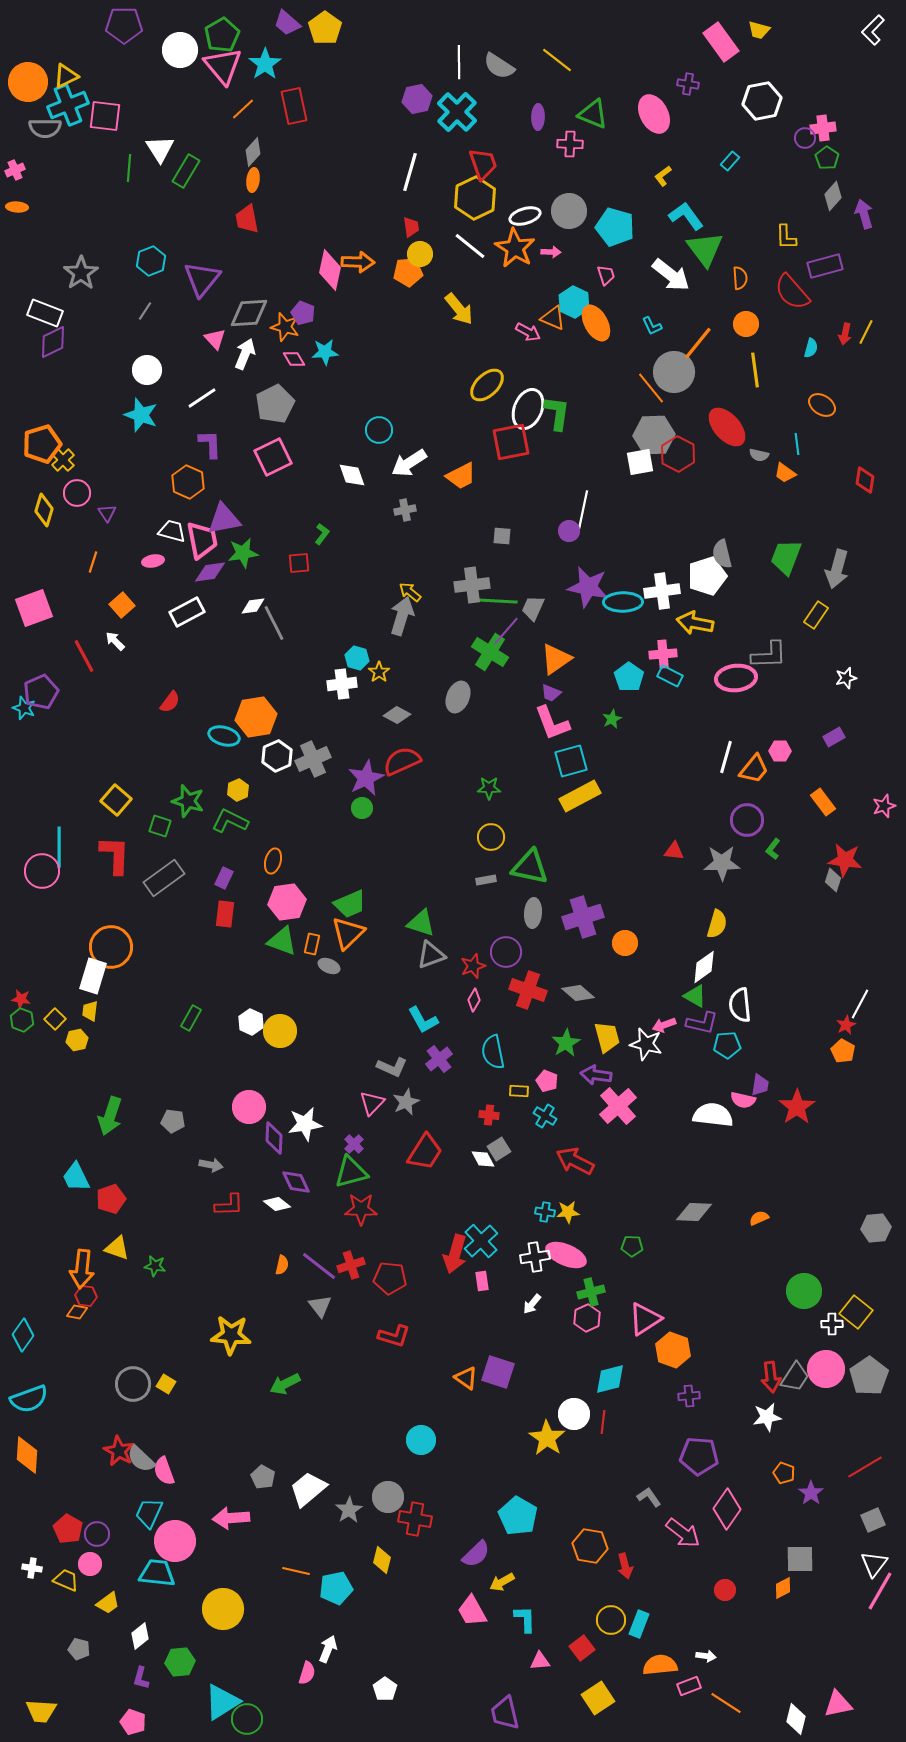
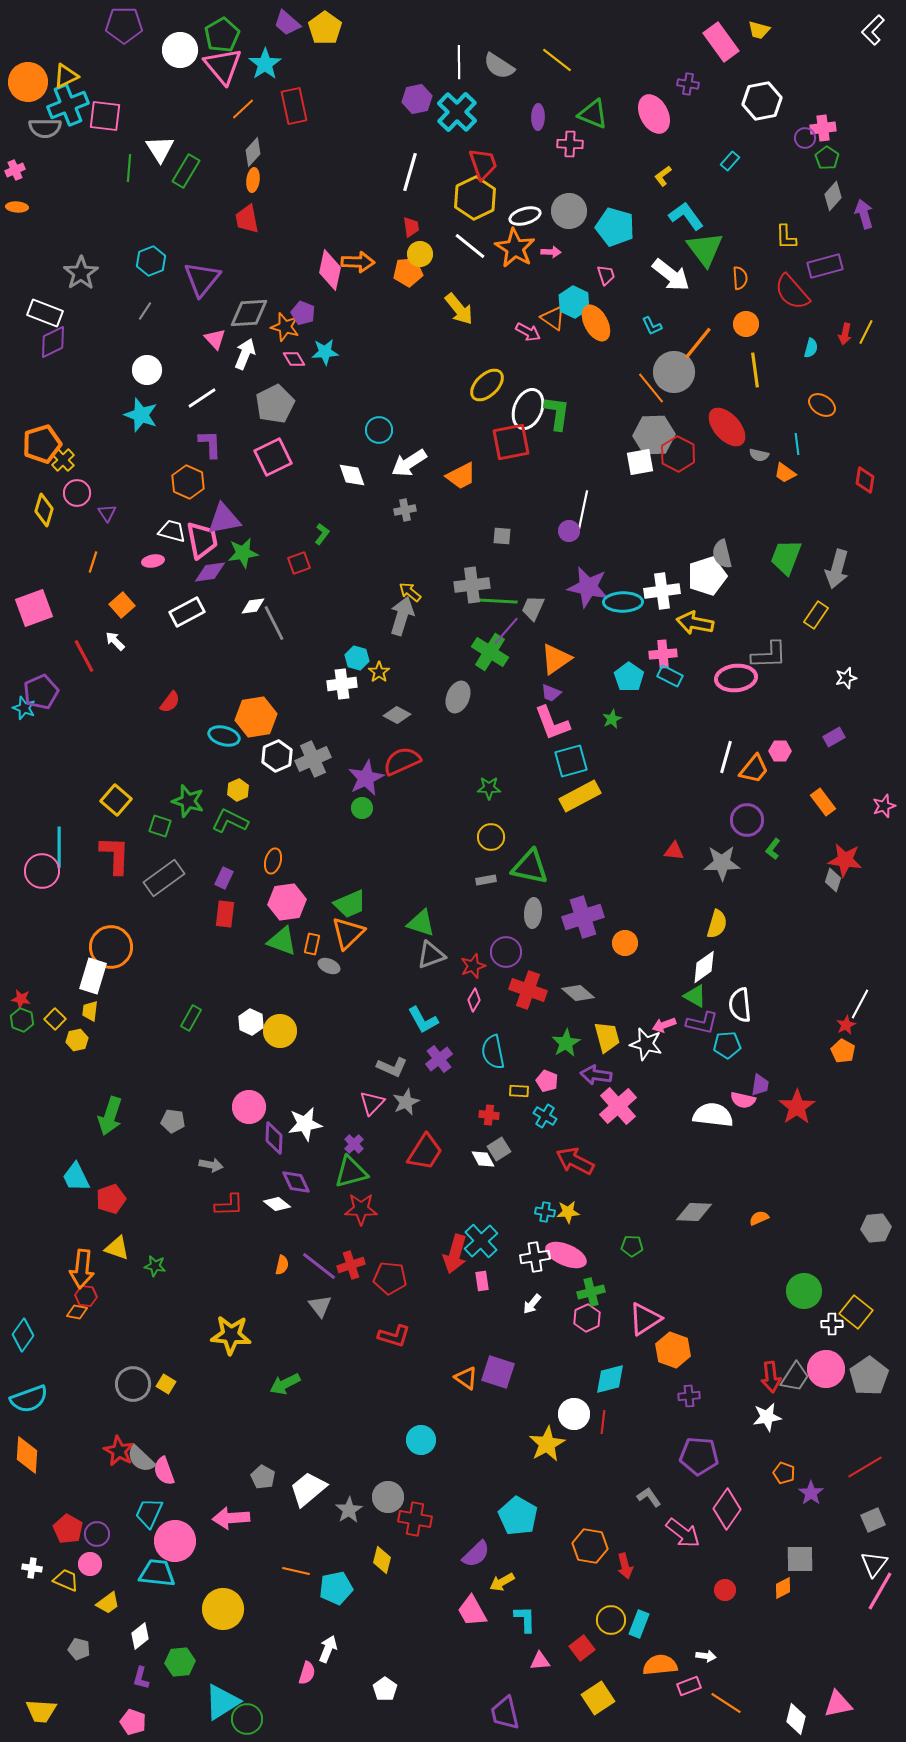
orange triangle at (553, 318): rotated 12 degrees clockwise
red square at (299, 563): rotated 15 degrees counterclockwise
yellow star at (547, 1438): moved 6 px down; rotated 9 degrees clockwise
